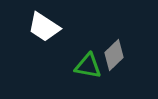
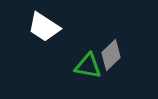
gray diamond: moved 3 px left
